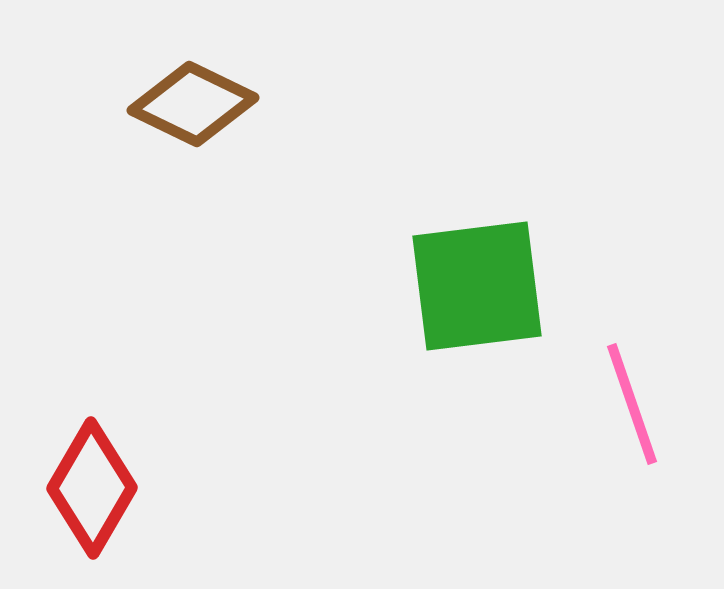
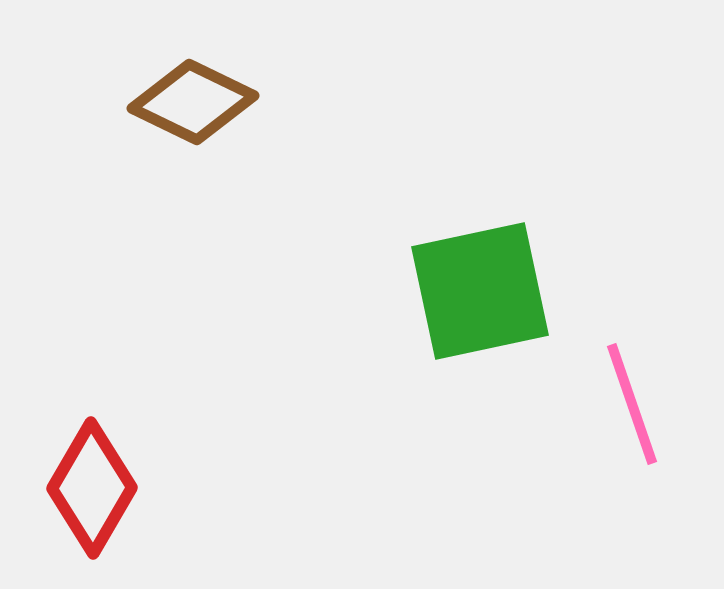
brown diamond: moved 2 px up
green square: moved 3 px right, 5 px down; rotated 5 degrees counterclockwise
